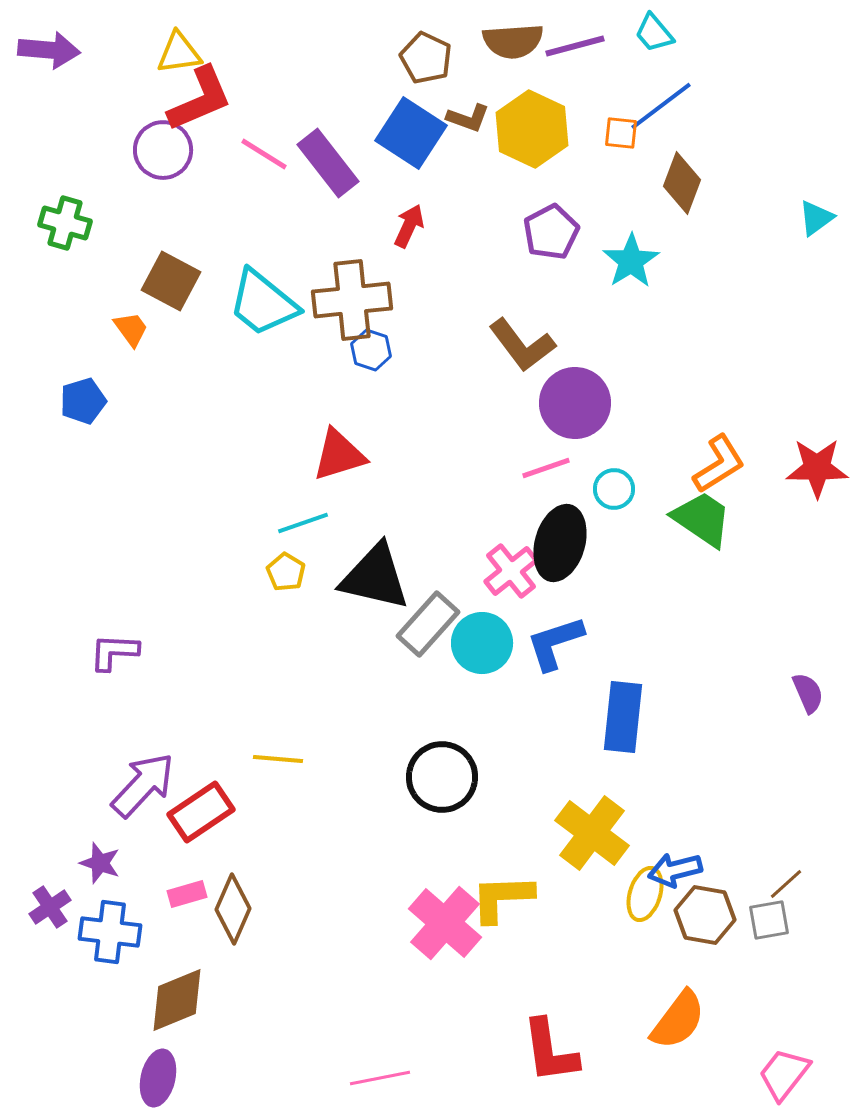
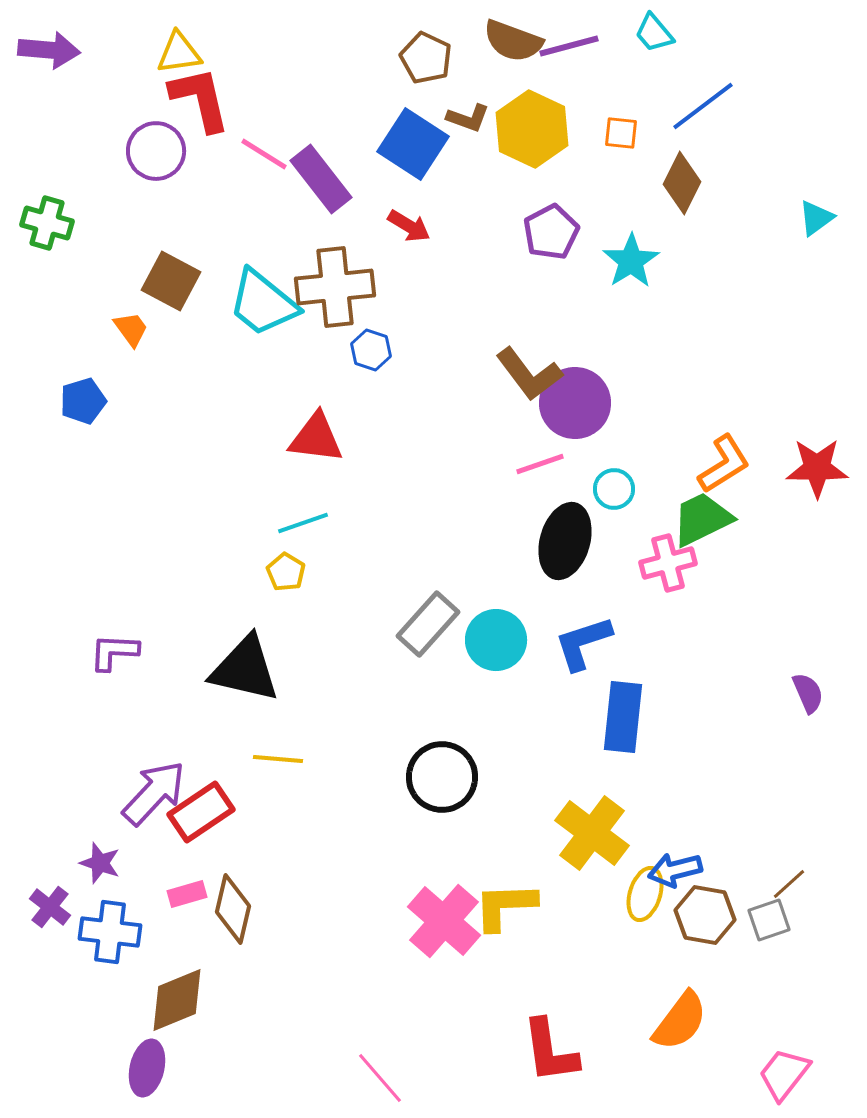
brown semicircle at (513, 41): rotated 24 degrees clockwise
purple line at (575, 46): moved 6 px left
red L-shape at (200, 99): rotated 80 degrees counterclockwise
blue line at (661, 106): moved 42 px right
blue square at (411, 133): moved 2 px right, 11 px down
purple circle at (163, 150): moved 7 px left, 1 px down
purple rectangle at (328, 163): moved 7 px left, 16 px down
brown diamond at (682, 183): rotated 6 degrees clockwise
green cross at (65, 223): moved 18 px left
red arrow at (409, 226): rotated 96 degrees clockwise
brown cross at (352, 300): moved 17 px left, 13 px up
brown L-shape at (522, 345): moved 7 px right, 29 px down
red triangle at (339, 455): moved 23 px left, 17 px up; rotated 24 degrees clockwise
orange L-shape at (719, 464): moved 5 px right
pink line at (546, 468): moved 6 px left, 4 px up
green trapezoid at (702, 519): rotated 60 degrees counterclockwise
black ellipse at (560, 543): moved 5 px right, 2 px up
pink cross at (511, 571): moved 157 px right, 8 px up; rotated 24 degrees clockwise
black triangle at (375, 577): moved 130 px left, 92 px down
cyan circle at (482, 643): moved 14 px right, 3 px up
blue L-shape at (555, 643): moved 28 px right
purple arrow at (143, 785): moved 11 px right, 8 px down
brown line at (786, 884): moved 3 px right
yellow L-shape at (502, 898): moved 3 px right, 8 px down
purple cross at (50, 907): rotated 18 degrees counterclockwise
brown diamond at (233, 909): rotated 10 degrees counterclockwise
gray square at (769, 920): rotated 9 degrees counterclockwise
pink cross at (445, 923): moved 1 px left, 2 px up
orange semicircle at (678, 1020): moved 2 px right, 1 px down
purple ellipse at (158, 1078): moved 11 px left, 10 px up
pink line at (380, 1078): rotated 60 degrees clockwise
